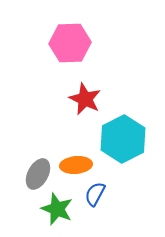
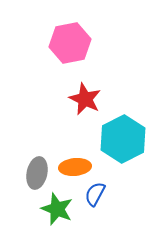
pink hexagon: rotated 9 degrees counterclockwise
orange ellipse: moved 1 px left, 2 px down
gray ellipse: moved 1 px left, 1 px up; rotated 16 degrees counterclockwise
